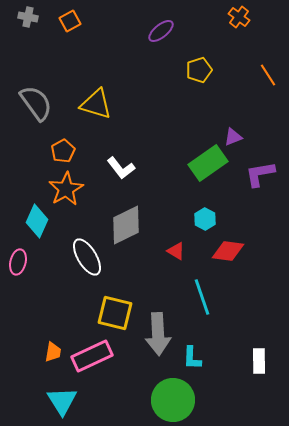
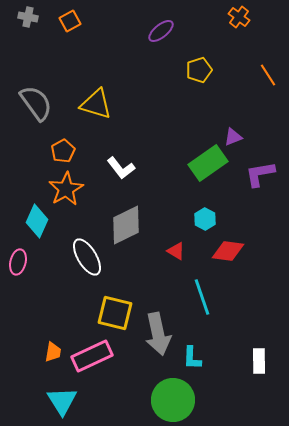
gray arrow: rotated 9 degrees counterclockwise
